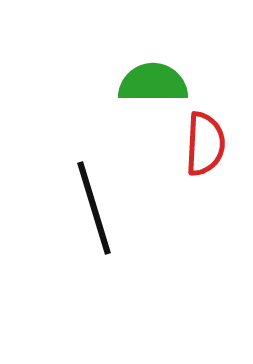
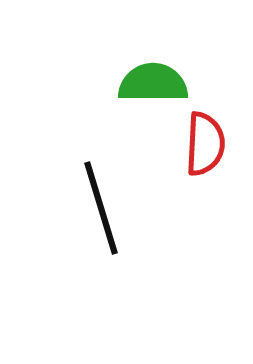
black line: moved 7 px right
